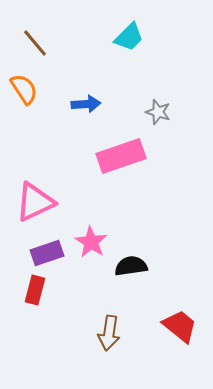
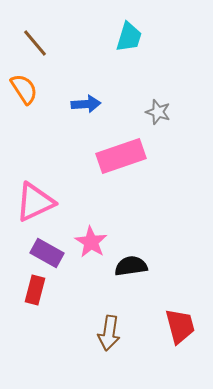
cyan trapezoid: rotated 28 degrees counterclockwise
purple rectangle: rotated 48 degrees clockwise
red trapezoid: rotated 36 degrees clockwise
